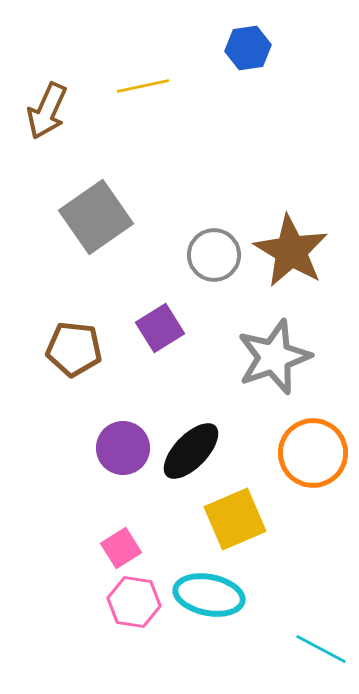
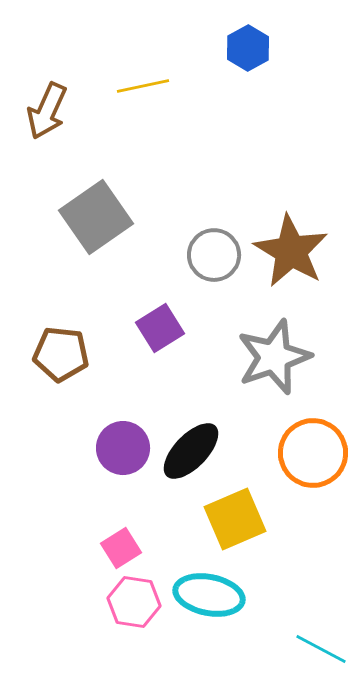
blue hexagon: rotated 21 degrees counterclockwise
brown pentagon: moved 13 px left, 5 px down
